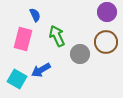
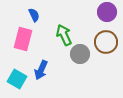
blue semicircle: moved 1 px left
green arrow: moved 7 px right, 1 px up
blue arrow: rotated 36 degrees counterclockwise
